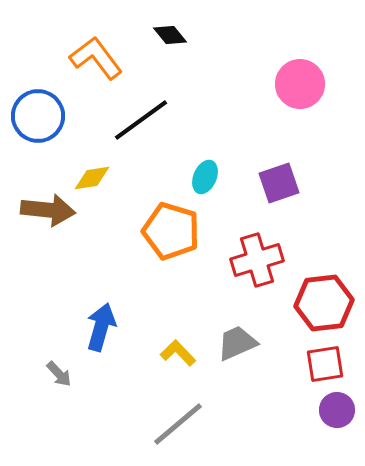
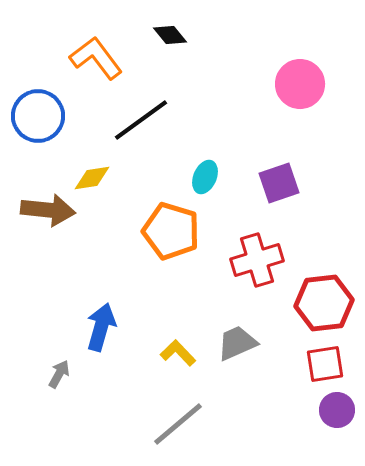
gray arrow: rotated 108 degrees counterclockwise
